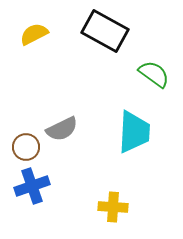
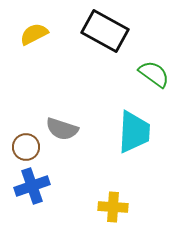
gray semicircle: rotated 44 degrees clockwise
